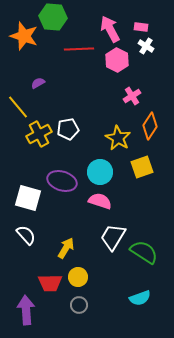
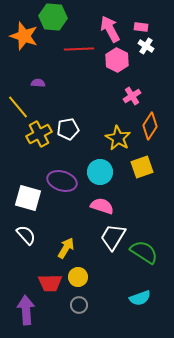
purple semicircle: rotated 32 degrees clockwise
pink semicircle: moved 2 px right, 5 px down
